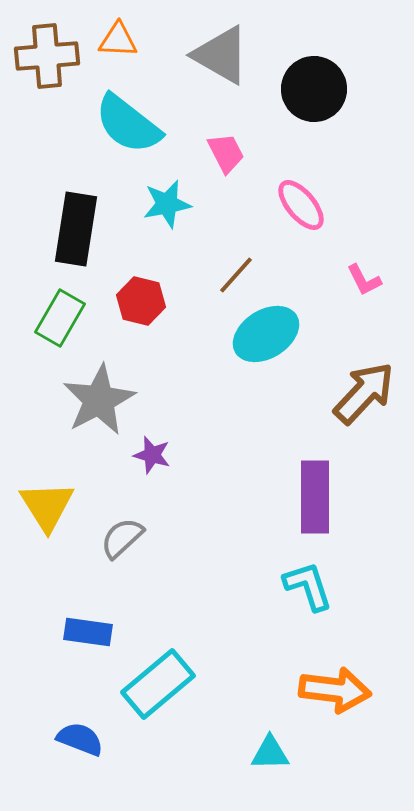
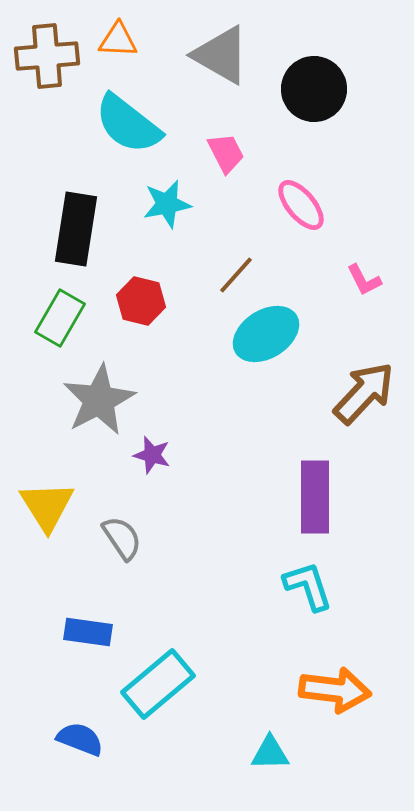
gray semicircle: rotated 99 degrees clockwise
